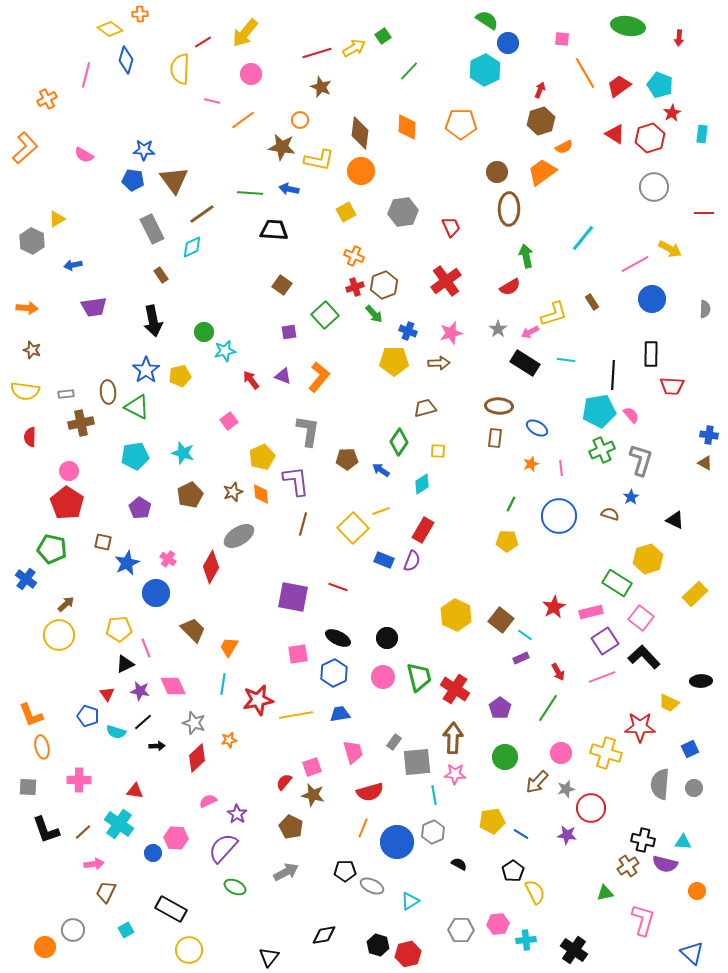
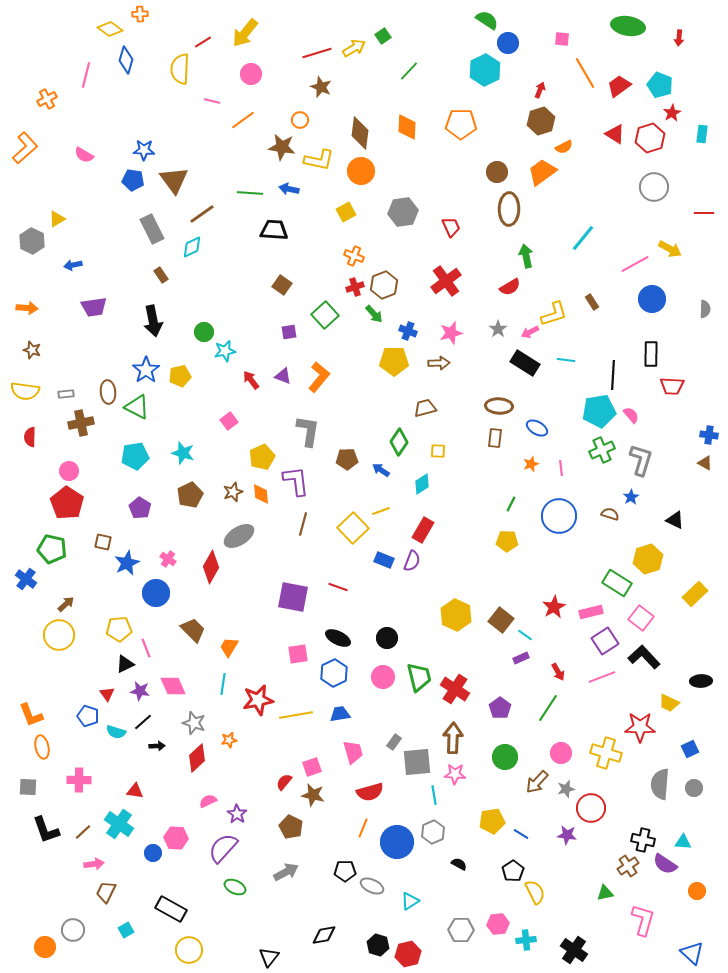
purple semicircle at (665, 864): rotated 20 degrees clockwise
